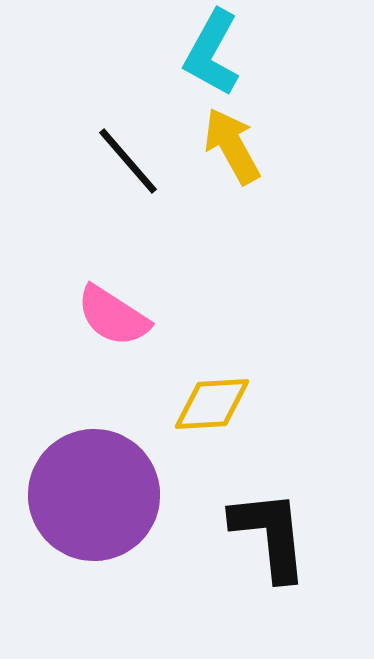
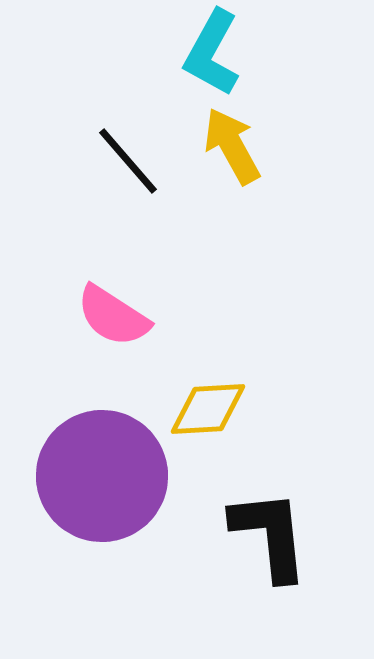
yellow diamond: moved 4 px left, 5 px down
purple circle: moved 8 px right, 19 px up
